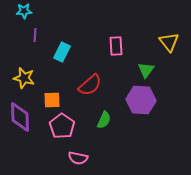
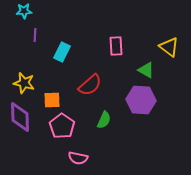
yellow triangle: moved 5 px down; rotated 15 degrees counterclockwise
green triangle: rotated 36 degrees counterclockwise
yellow star: moved 5 px down
